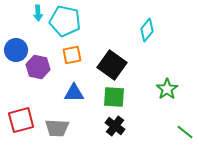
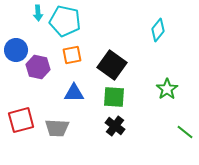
cyan diamond: moved 11 px right
